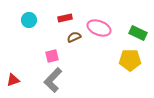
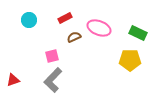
red rectangle: rotated 16 degrees counterclockwise
